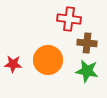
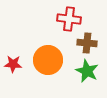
green star: rotated 15 degrees clockwise
